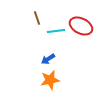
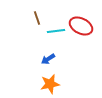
orange star: moved 4 px down
